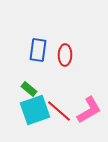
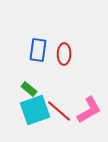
red ellipse: moved 1 px left, 1 px up
